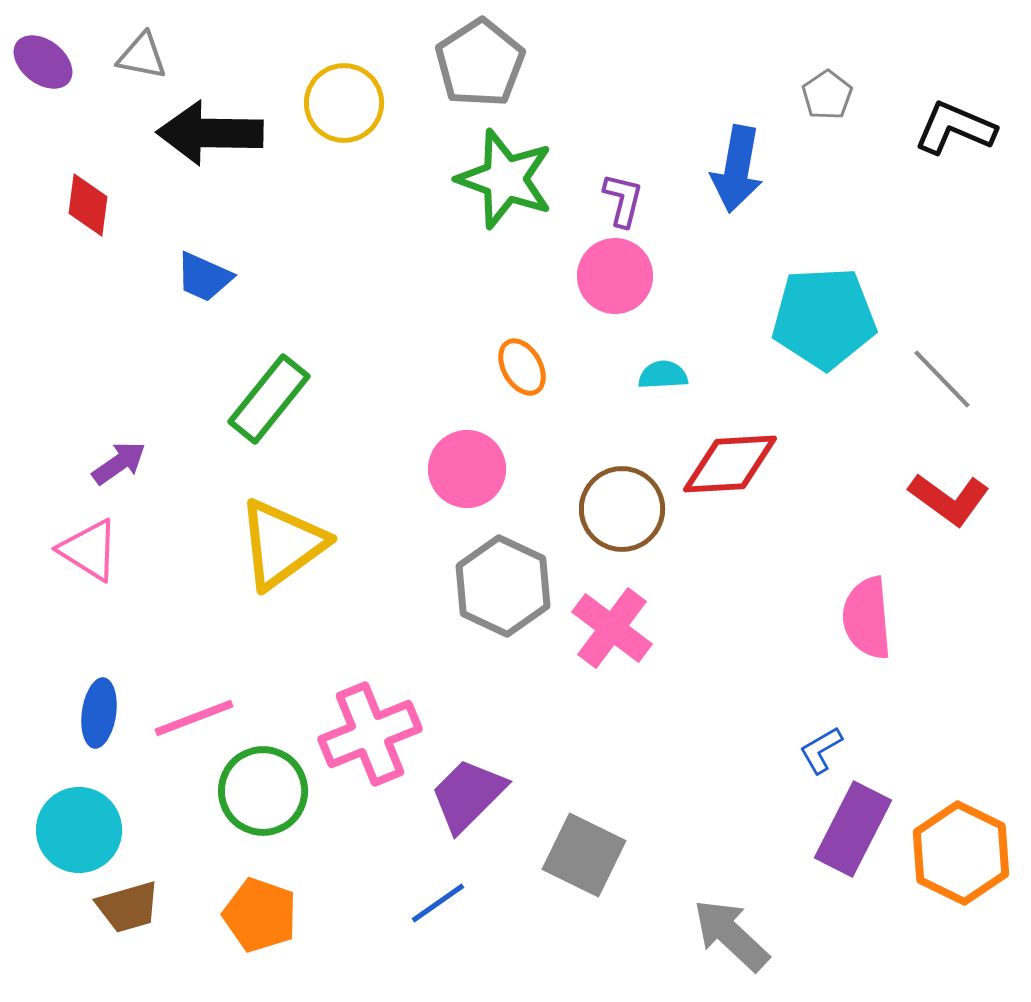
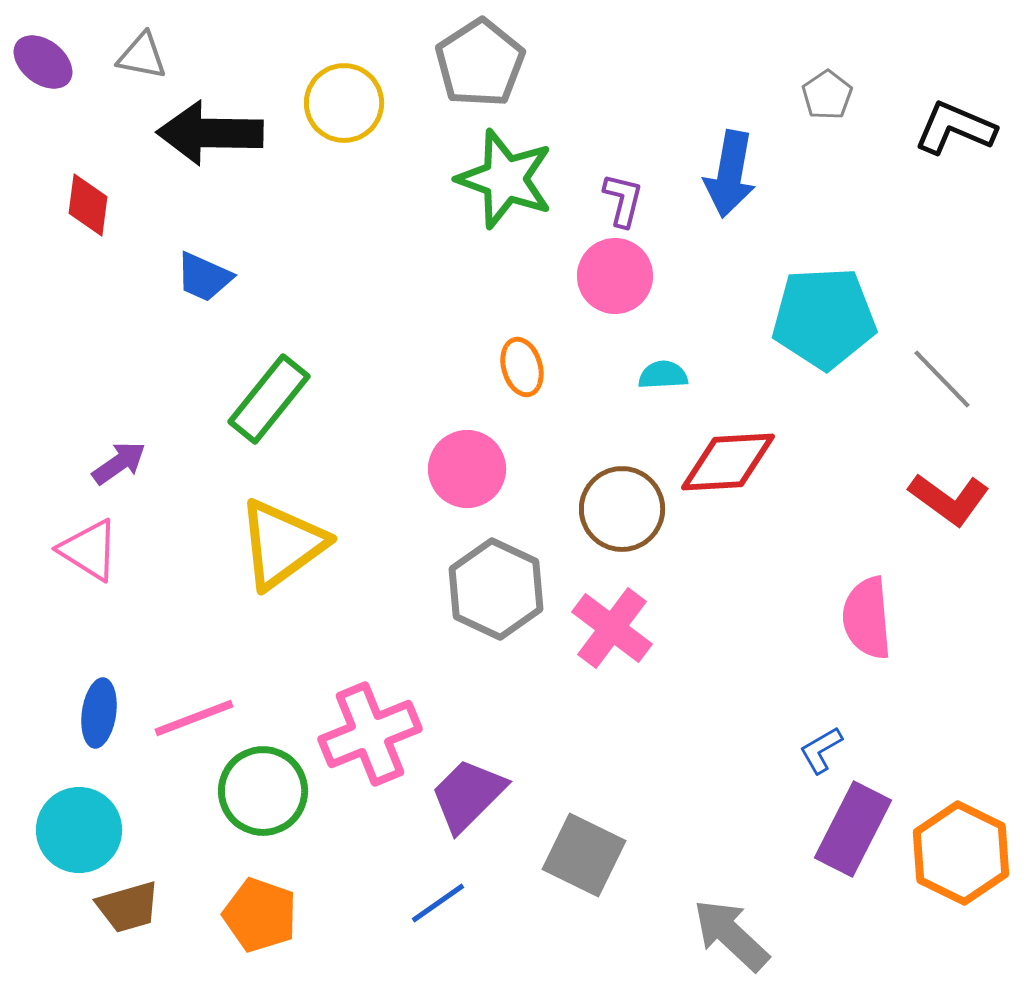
blue arrow at (737, 169): moved 7 px left, 5 px down
orange ellipse at (522, 367): rotated 14 degrees clockwise
red diamond at (730, 464): moved 2 px left, 2 px up
gray hexagon at (503, 586): moved 7 px left, 3 px down
